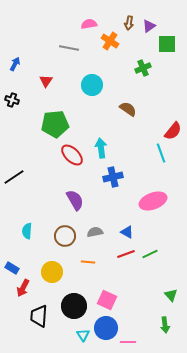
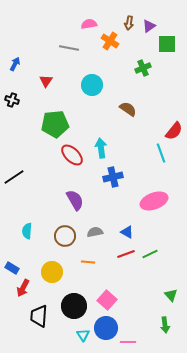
red semicircle: moved 1 px right
pink ellipse: moved 1 px right
pink square: rotated 18 degrees clockwise
